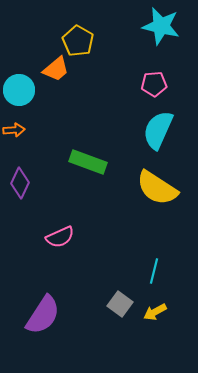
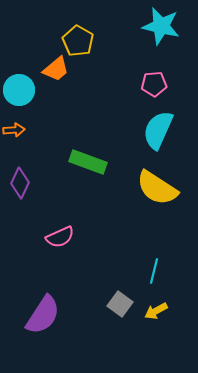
yellow arrow: moved 1 px right, 1 px up
